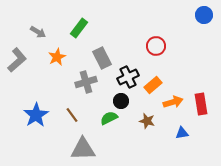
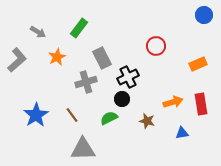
orange rectangle: moved 45 px right, 21 px up; rotated 18 degrees clockwise
black circle: moved 1 px right, 2 px up
